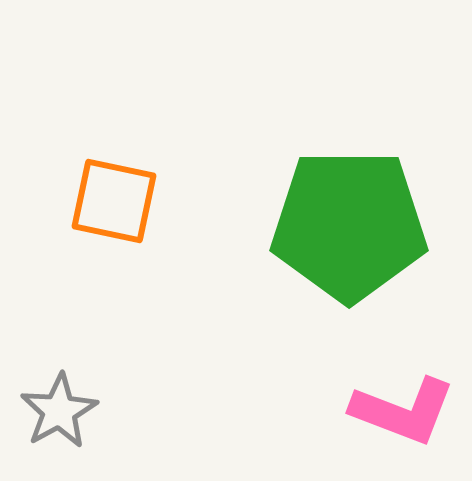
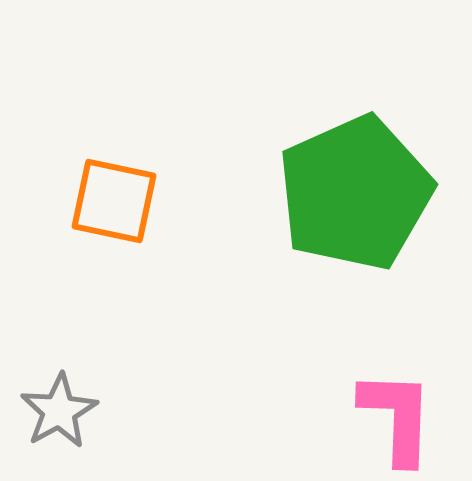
green pentagon: moved 6 px right, 32 px up; rotated 24 degrees counterclockwise
pink L-shape: moved 6 px left, 6 px down; rotated 109 degrees counterclockwise
